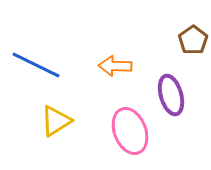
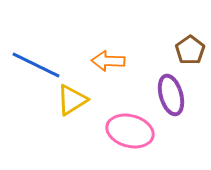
brown pentagon: moved 3 px left, 10 px down
orange arrow: moved 7 px left, 5 px up
yellow triangle: moved 16 px right, 21 px up
pink ellipse: rotated 54 degrees counterclockwise
